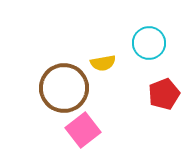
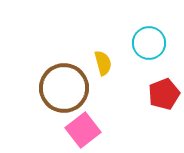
yellow semicircle: rotated 95 degrees counterclockwise
